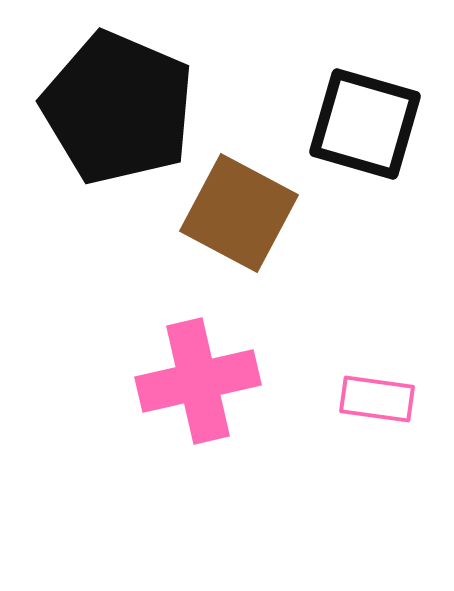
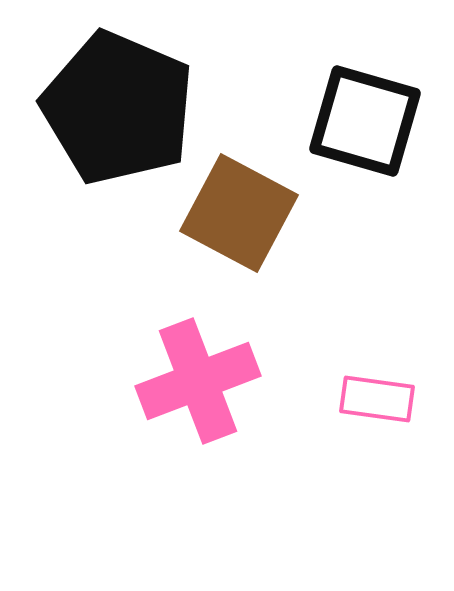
black square: moved 3 px up
pink cross: rotated 8 degrees counterclockwise
